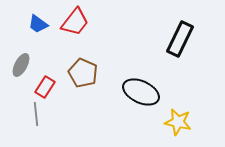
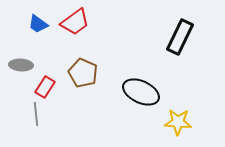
red trapezoid: rotated 16 degrees clockwise
black rectangle: moved 2 px up
gray ellipse: rotated 65 degrees clockwise
yellow star: rotated 8 degrees counterclockwise
